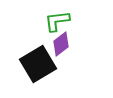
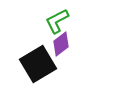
green L-shape: rotated 20 degrees counterclockwise
